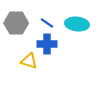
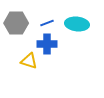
blue line: rotated 56 degrees counterclockwise
